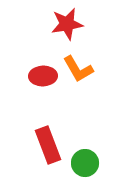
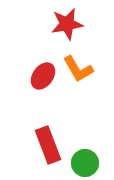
red ellipse: rotated 52 degrees counterclockwise
